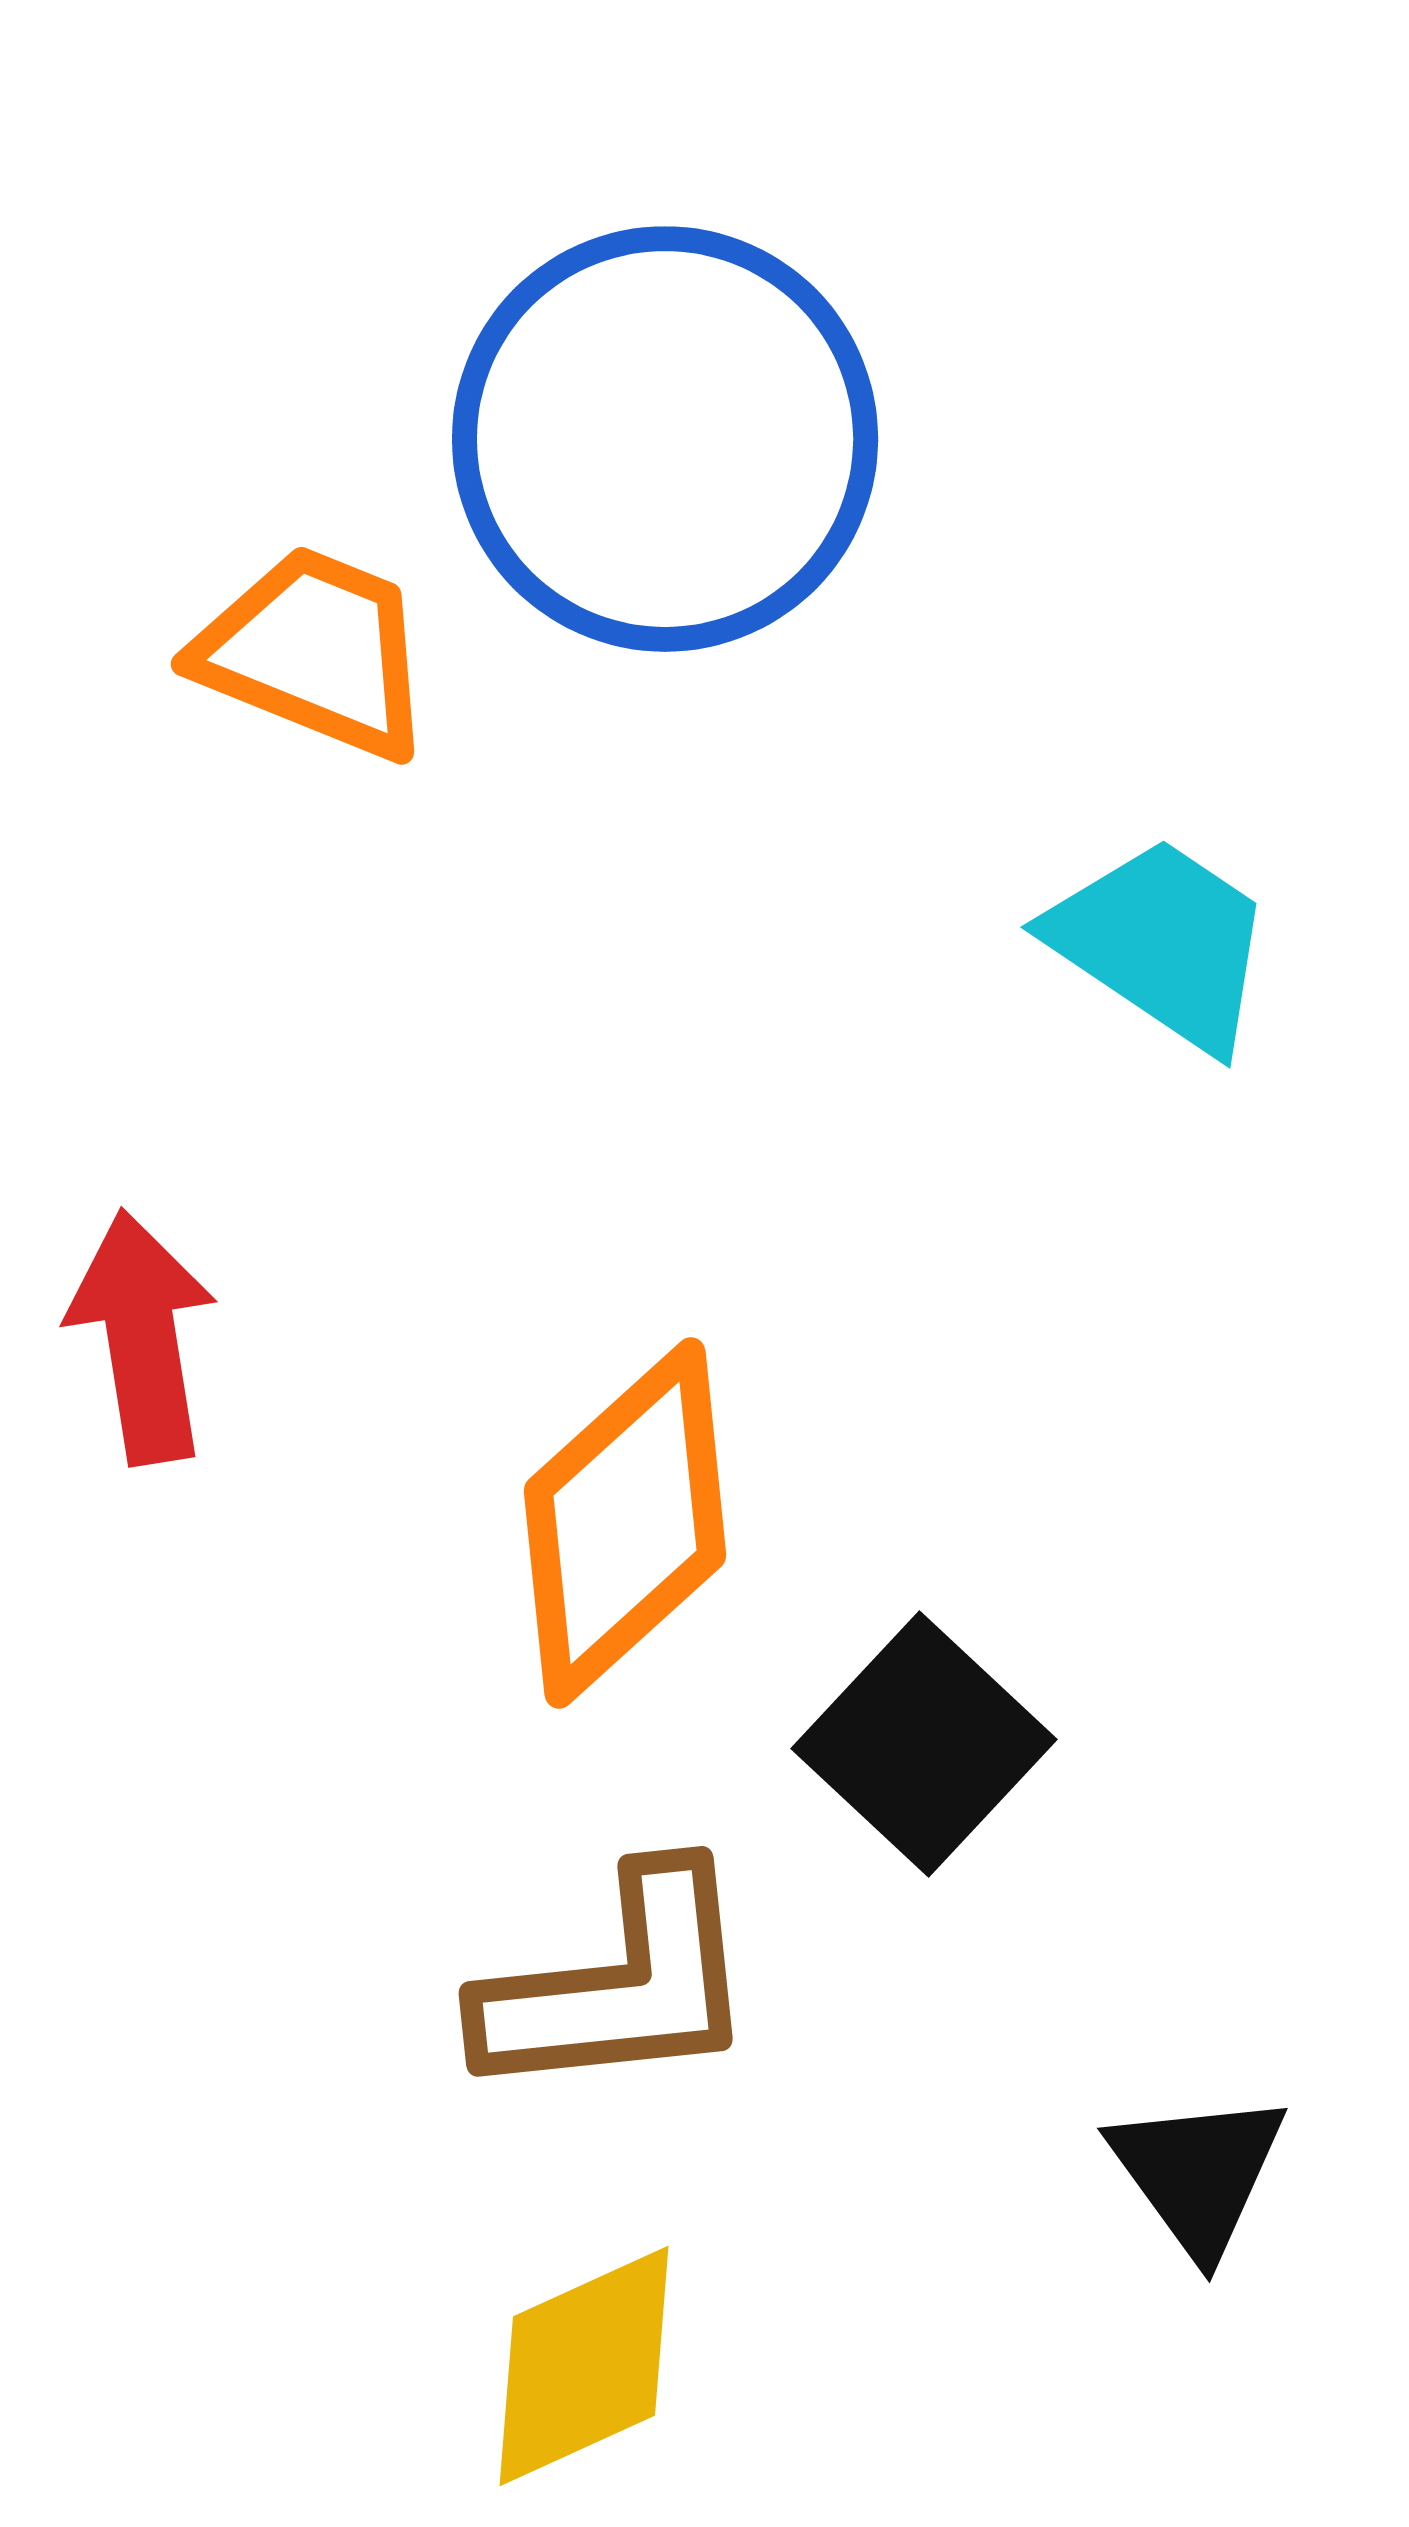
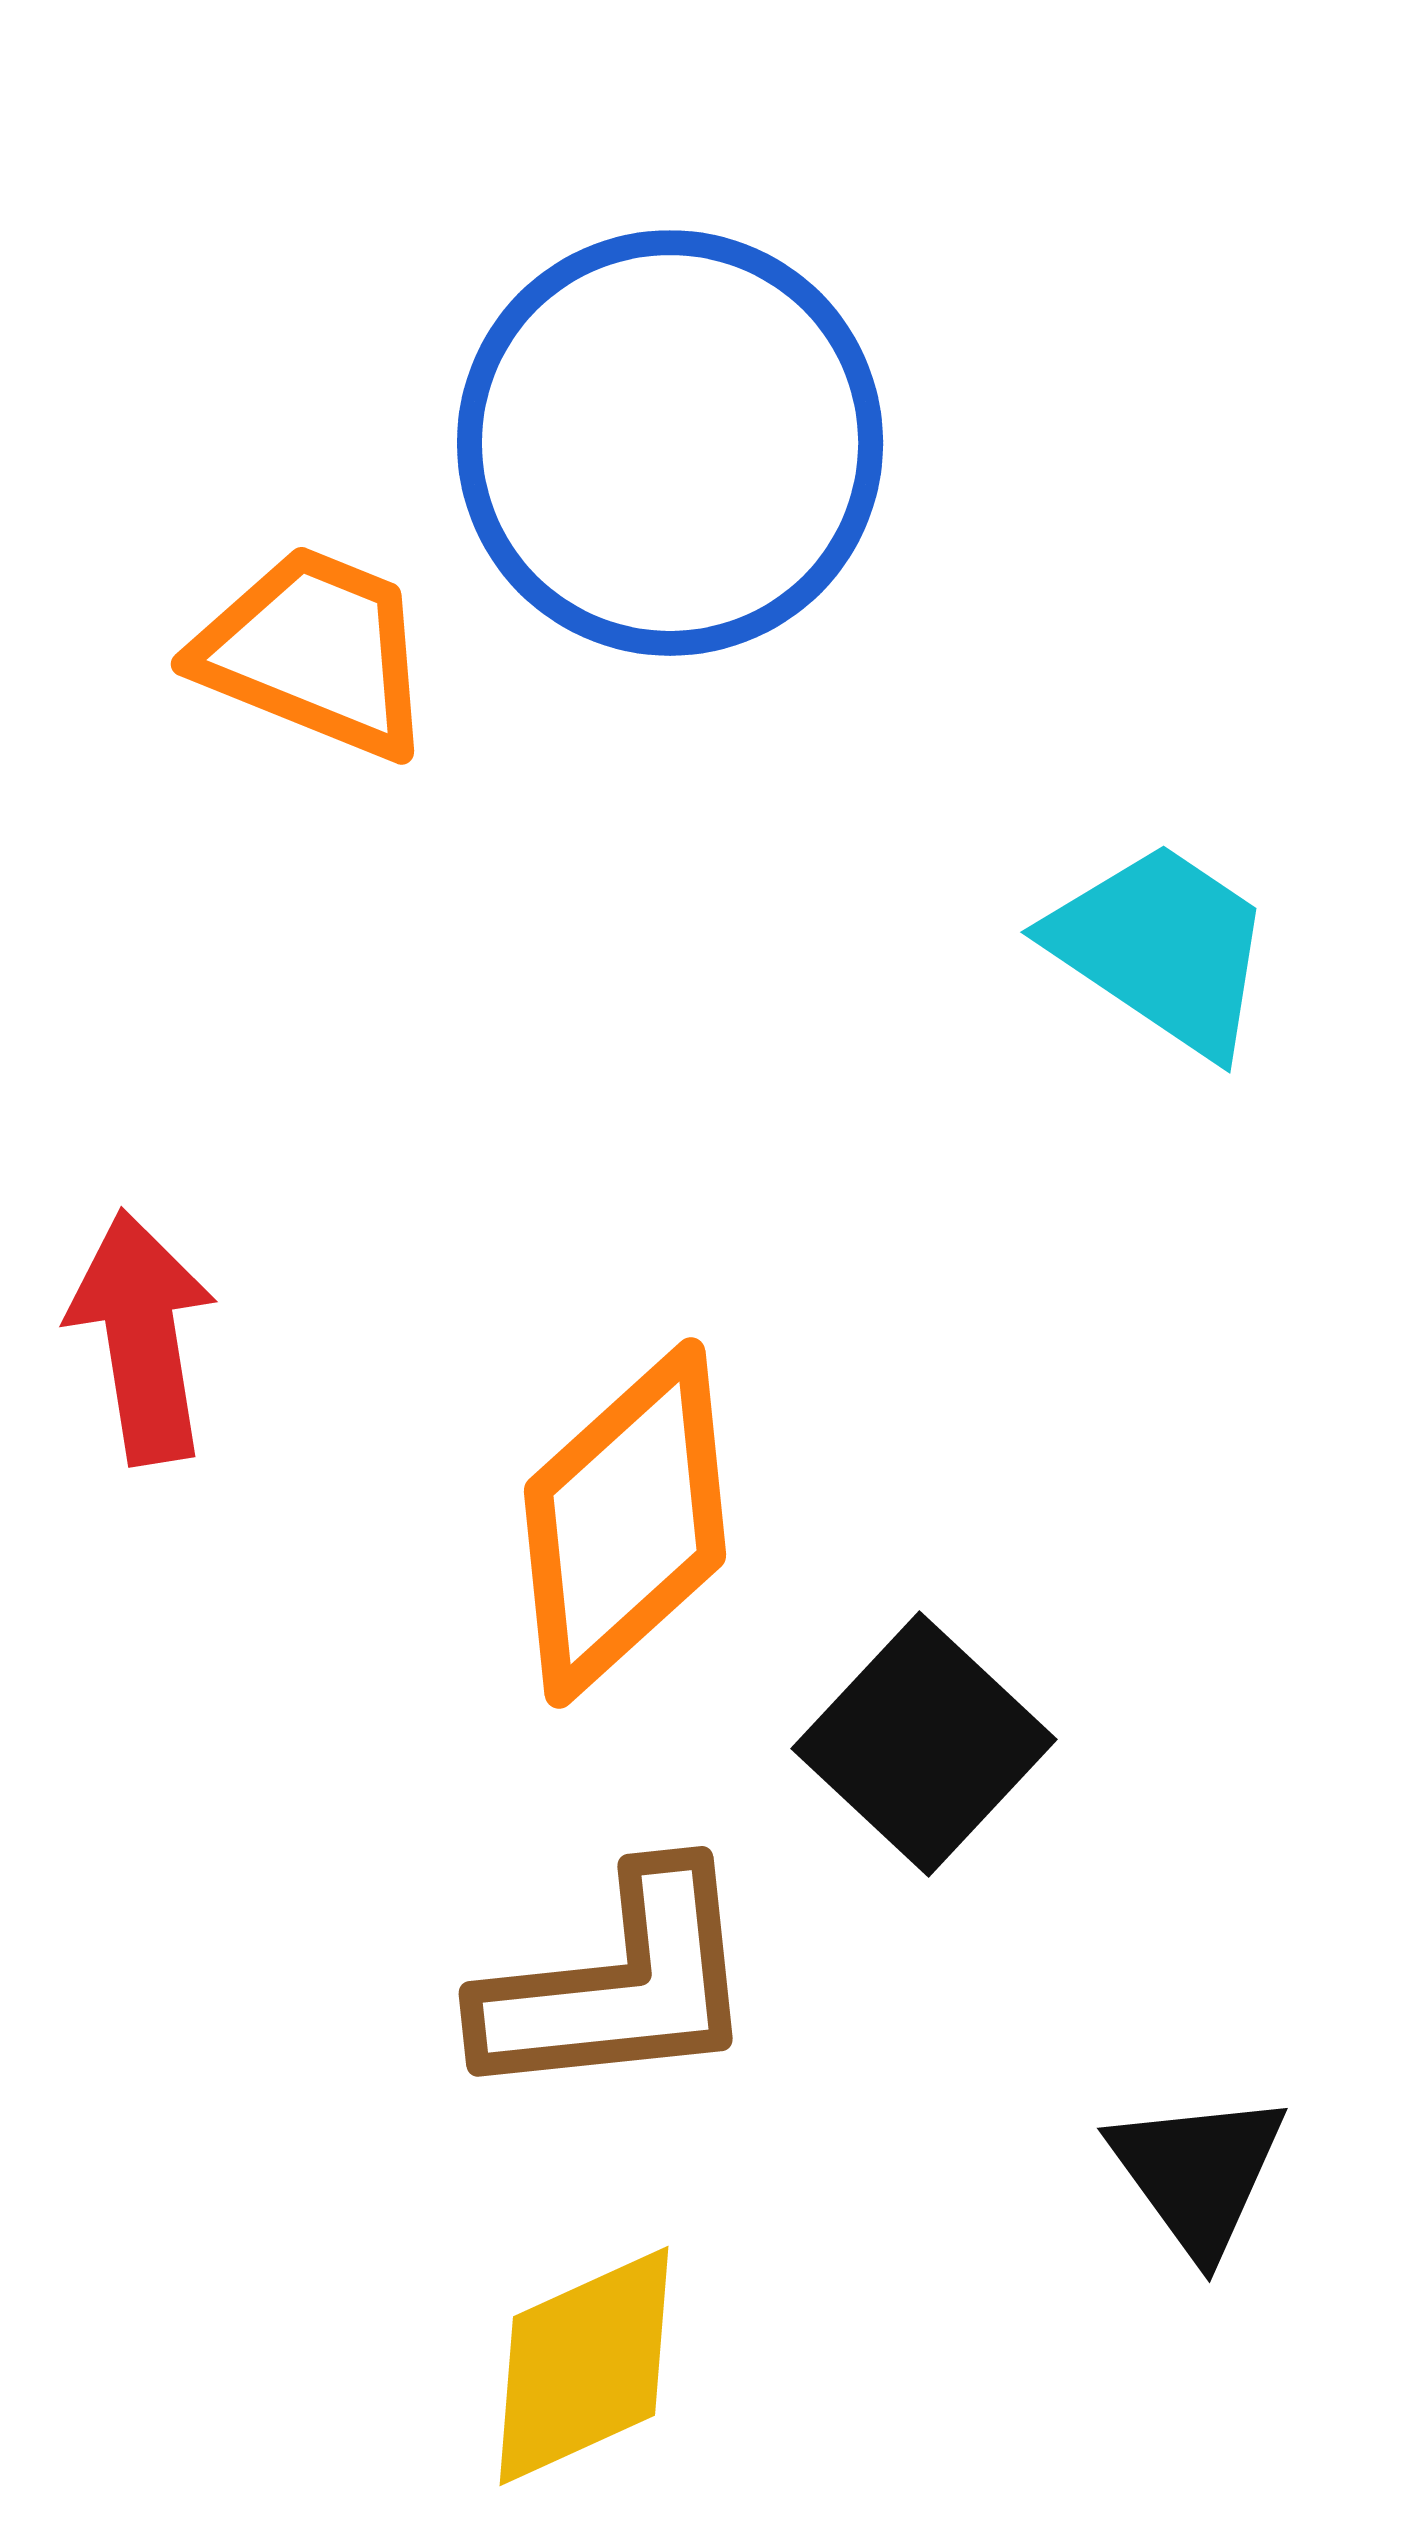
blue circle: moved 5 px right, 4 px down
cyan trapezoid: moved 5 px down
